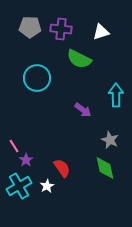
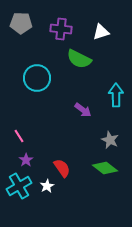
gray pentagon: moved 9 px left, 4 px up
pink line: moved 5 px right, 10 px up
green diamond: rotated 40 degrees counterclockwise
